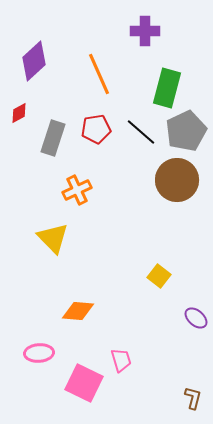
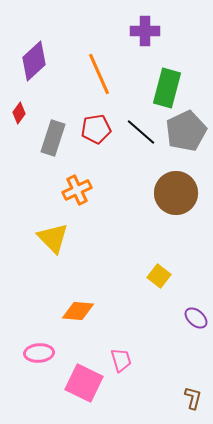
red diamond: rotated 25 degrees counterclockwise
brown circle: moved 1 px left, 13 px down
